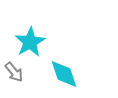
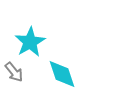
cyan diamond: moved 2 px left
